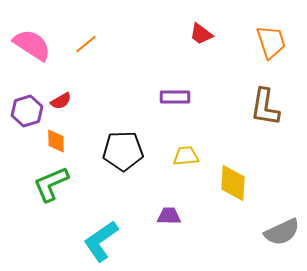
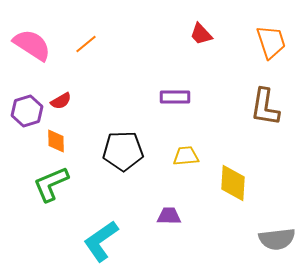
red trapezoid: rotated 10 degrees clockwise
gray semicircle: moved 5 px left, 7 px down; rotated 18 degrees clockwise
